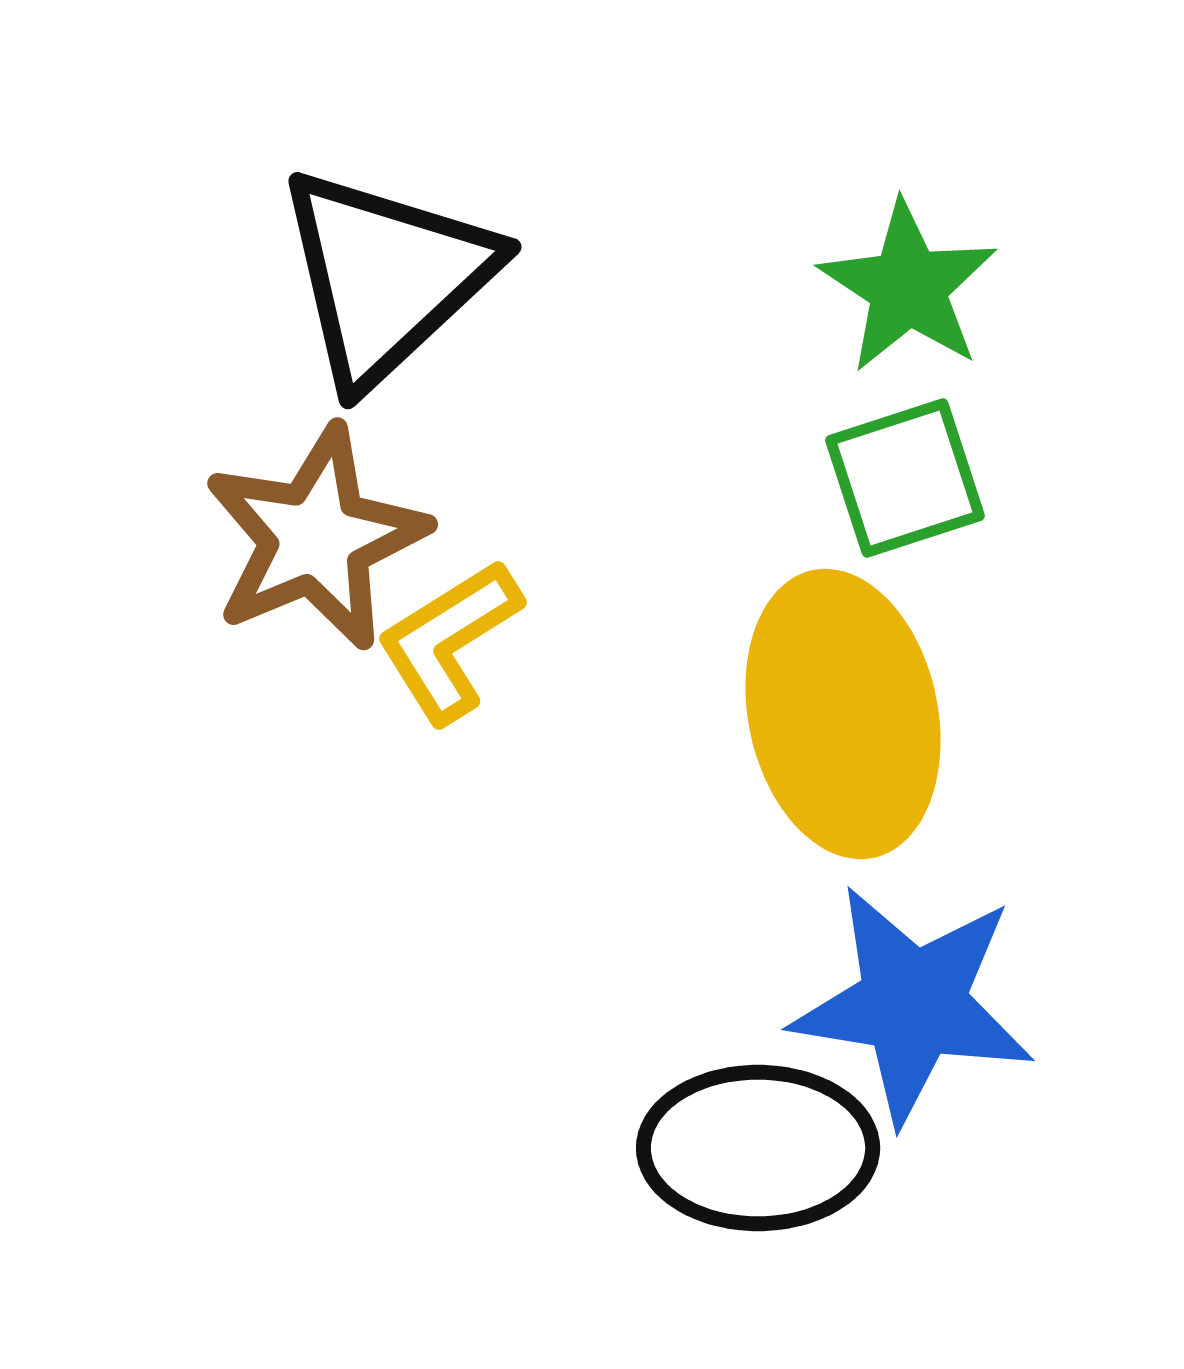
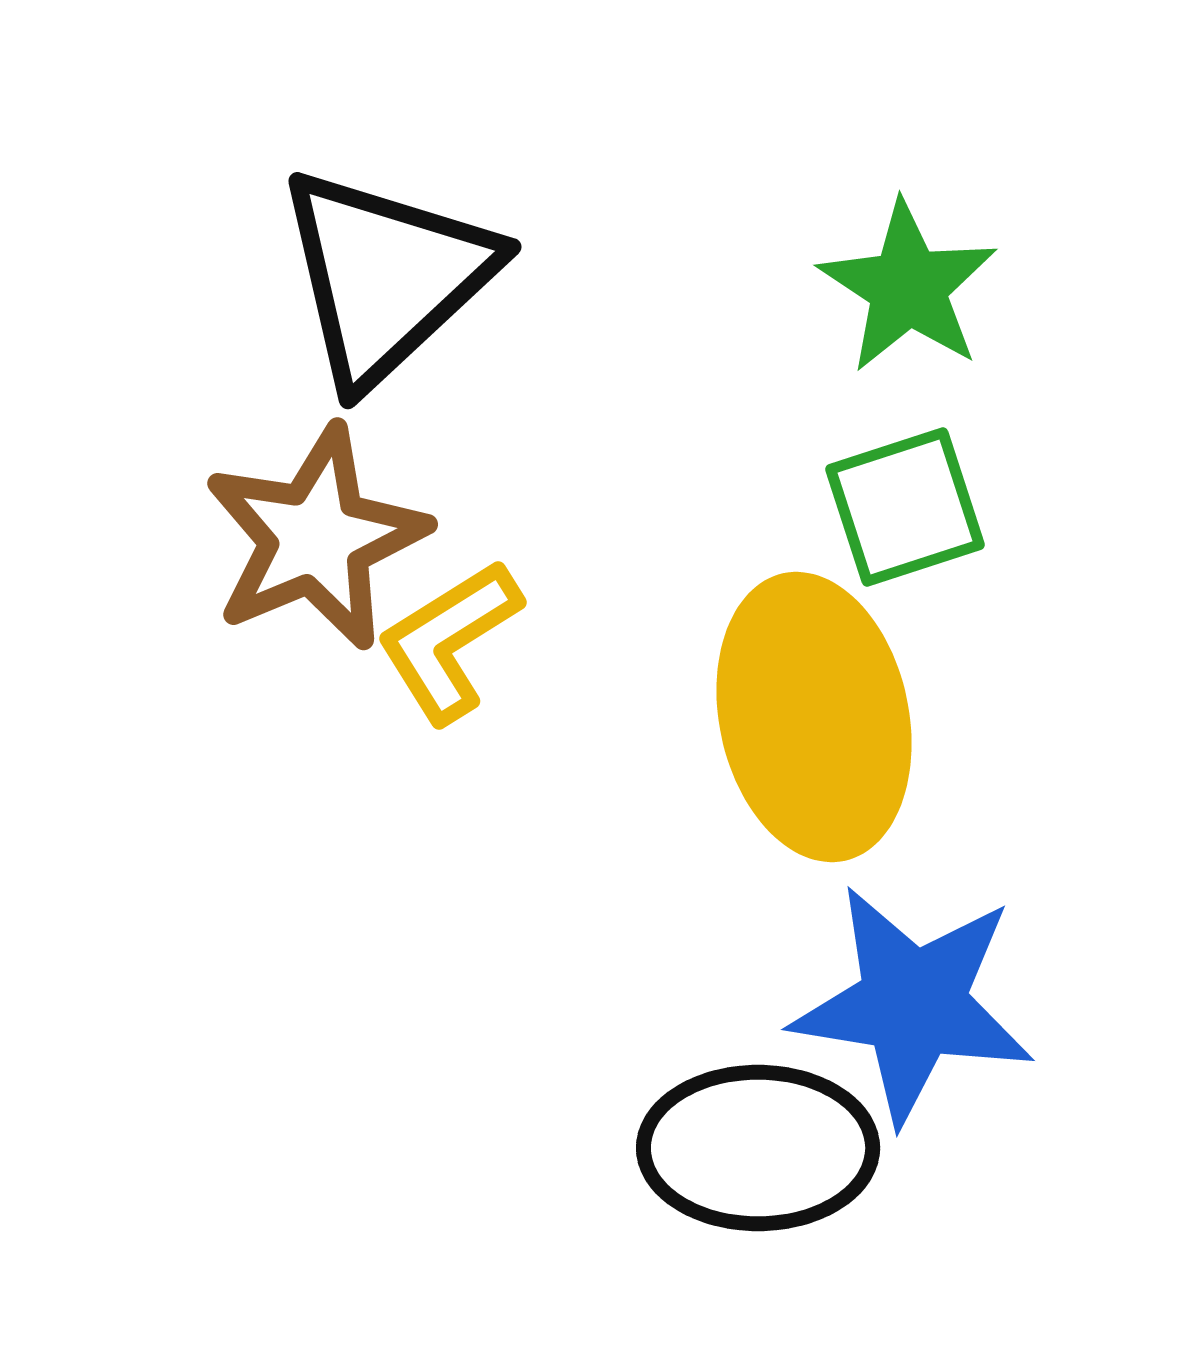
green square: moved 29 px down
yellow ellipse: moved 29 px left, 3 px down
